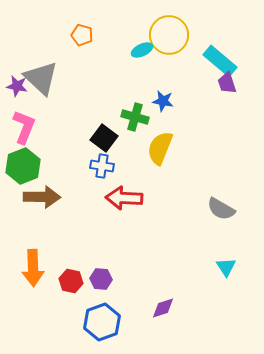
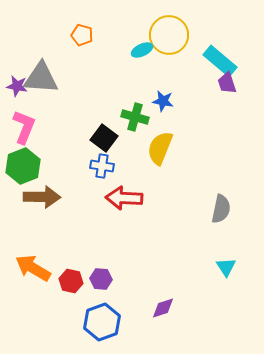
gray triangle: rotated 39 degrees counterclockwise
gray semicircle: rotated 108 degrees counterclockwise
orange arrow: rotated 123 degrees clockwise
